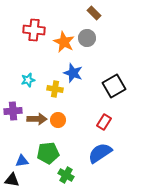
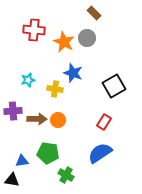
green pentagon: rotated 15 degrees clockwise
